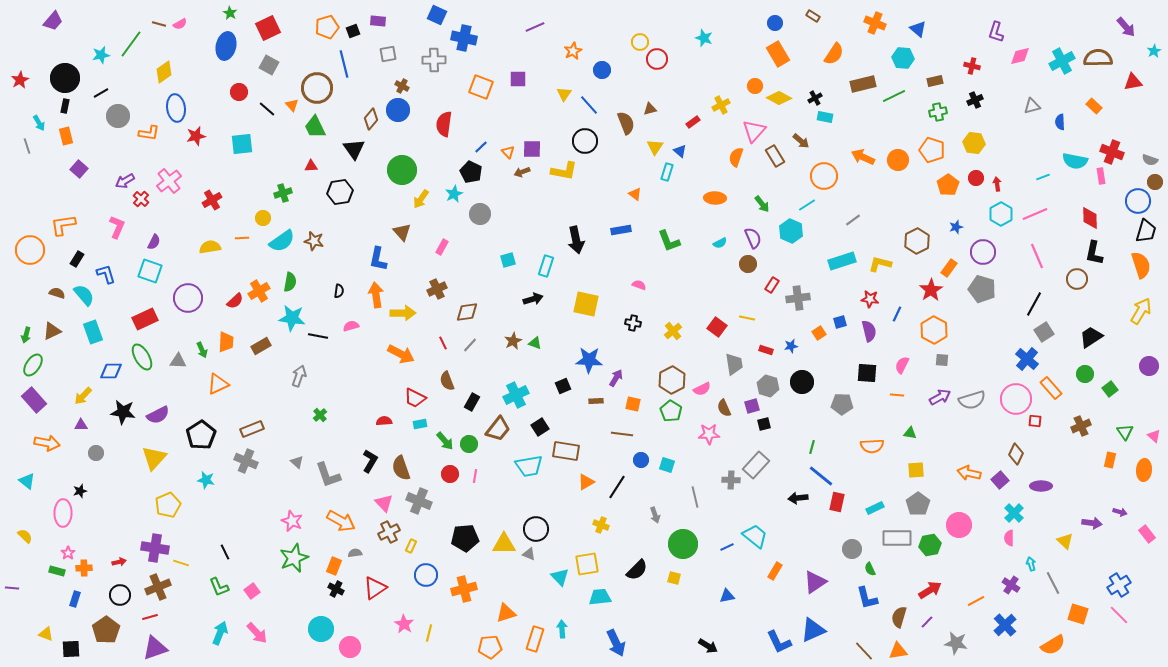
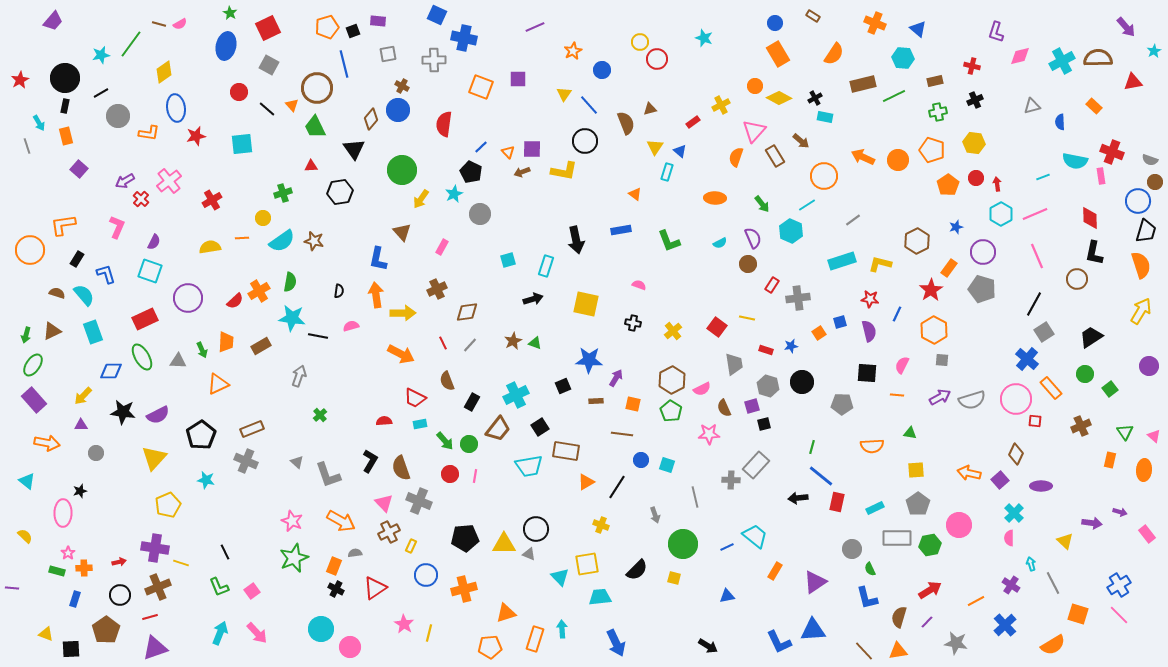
blue triangle at (813, 630): rotated 20 degrees clockwise
